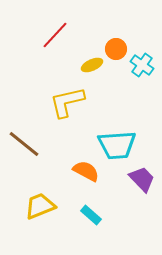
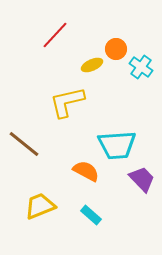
cyan cross: moved 1 px left, 2 px down
